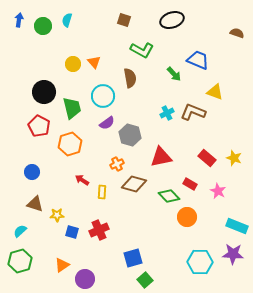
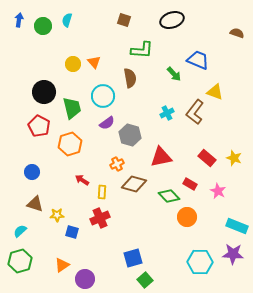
green L-shape at (142, 50): rotated 25 degrees counterclockwise
brown L-shape at (193, 112): moved 2 px right; rotated 75 degrees counterclockwise
red cross at (99, 230): moved 1 px right, 12 px up
